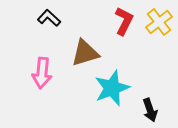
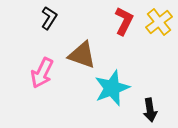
black L-shape: rotated 80 degrees clockwise
brown triangle: moved 3 px left, 2 px down; rotated 36 degrees clockwise
pink arrow: rotated 20 degrees clockwise
black arrow: rotated 10 degrees clockwise
